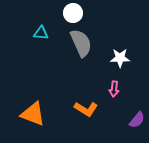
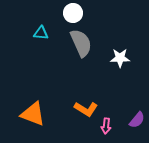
pink arrow: moved 8 px left, 37 px down
